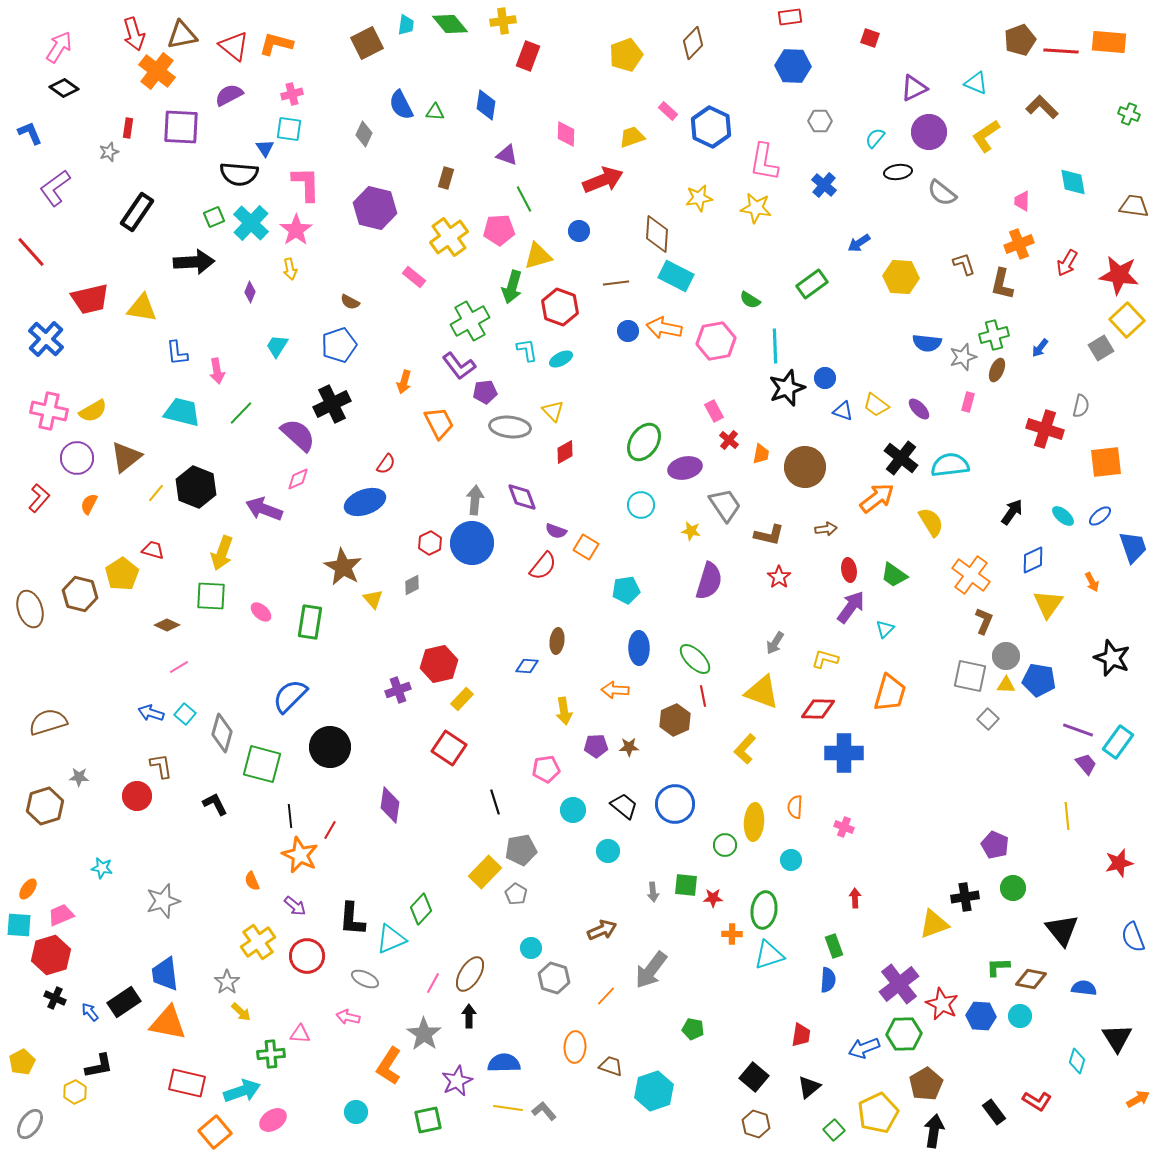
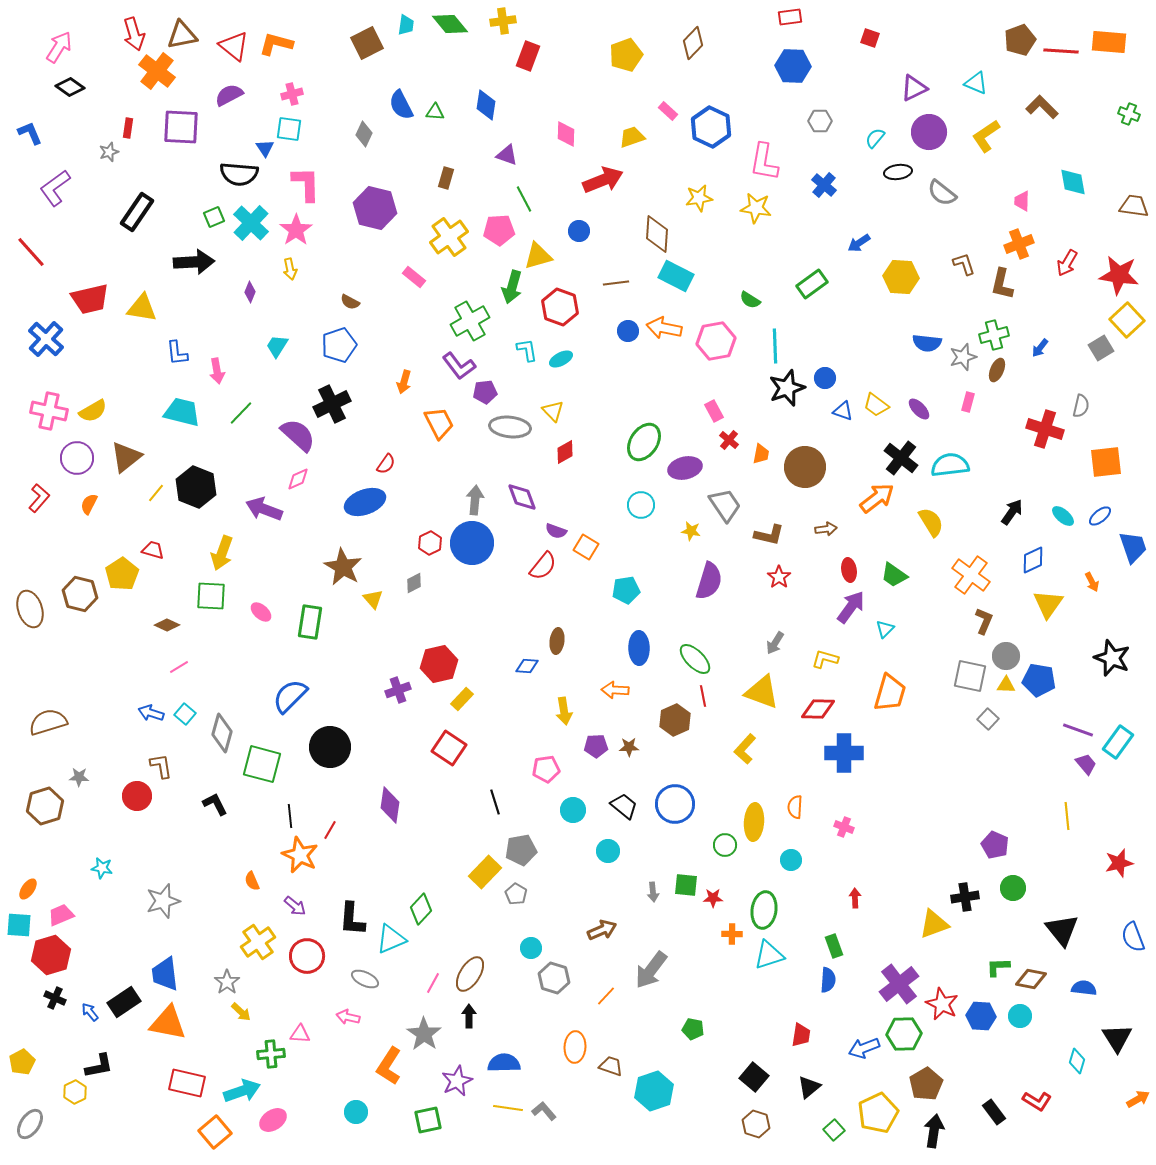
black diamond at (64, 88): moved 6 px right, 1 px up
gray diamond at (412, 585): moved 2 px right, 2 px up
